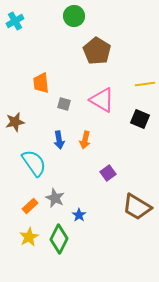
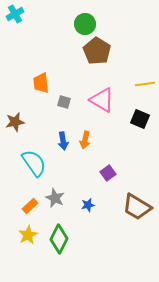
green circle: moved 11 px right, 8 px down
cyan cross: moved 7 px up
gray square: moved 2 px up
blue arrow: moved 4 px right, 1 px down
blue star: moved 9 px right, 10 px up; rotated 24 degrees clockwise
yellow star: moved 1 px left, 2 px up
